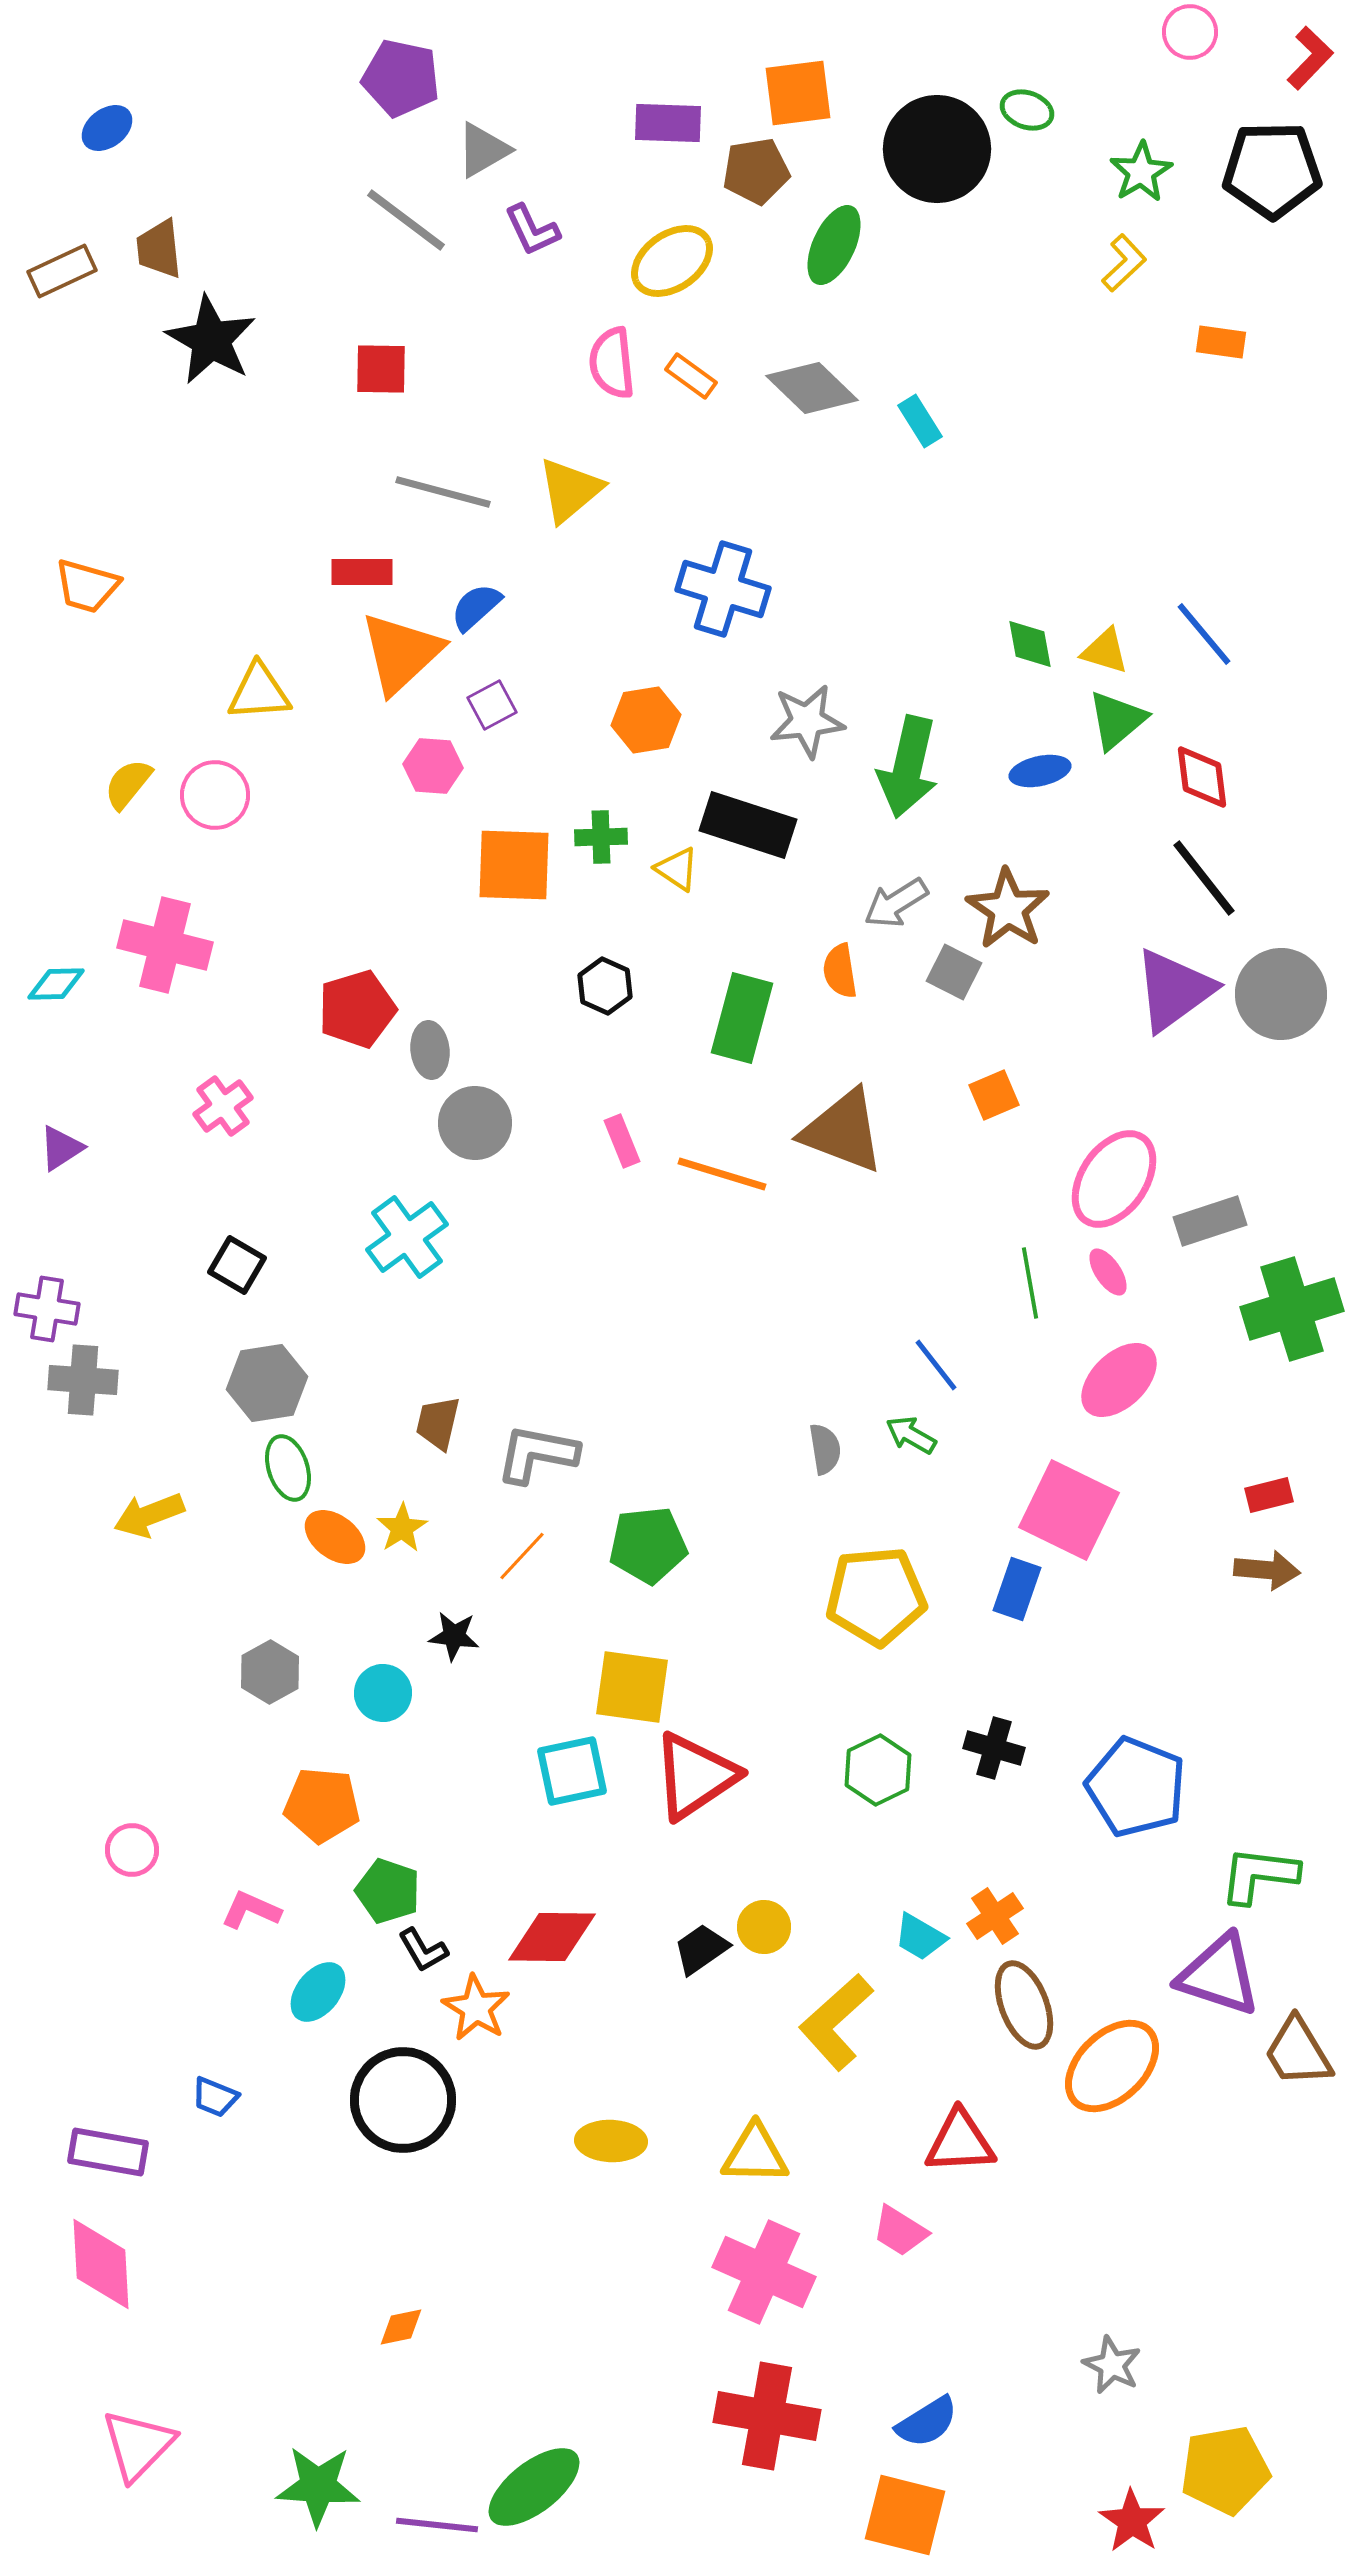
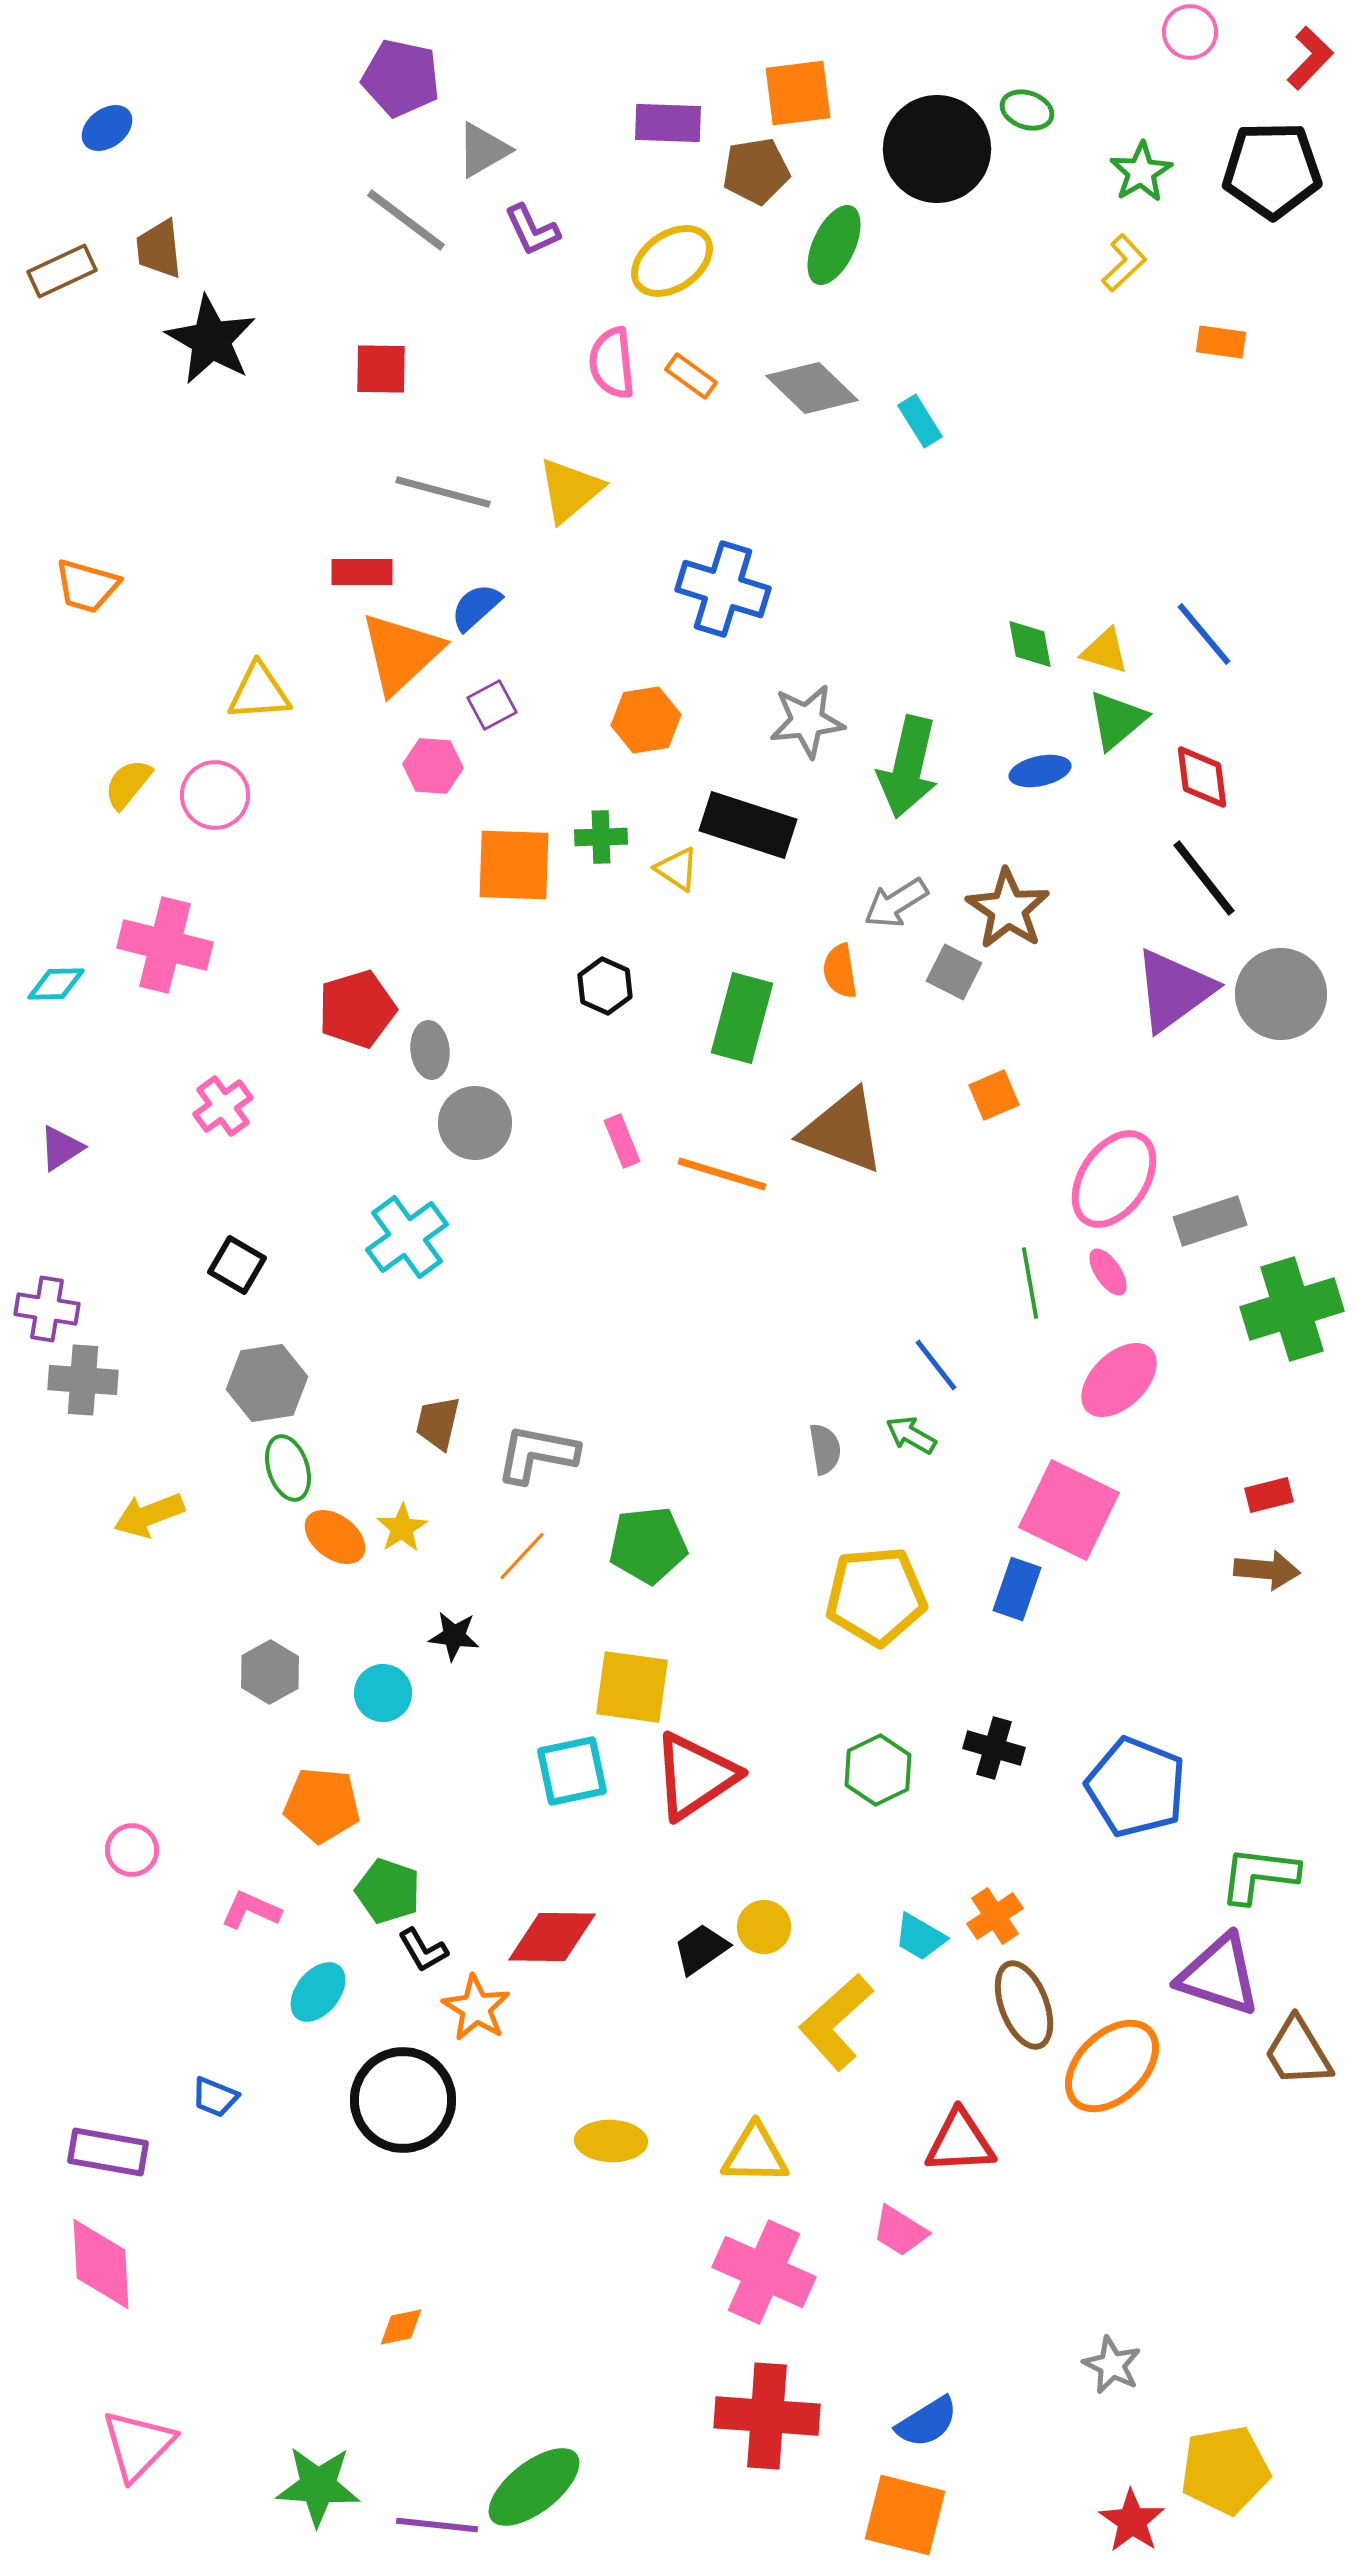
red cross at (767, 2416): rotated 6 degrees counterclockwise
